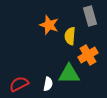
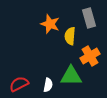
gray rectangle: moved 1 px left, 2 px down
orange star: moved 1 px right, 1 px up
orange cross: moved 2 px right, 1 px down
green triangle: moved 2 px right, 2 px down
white semicircle: moved 1 px down
